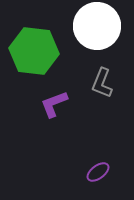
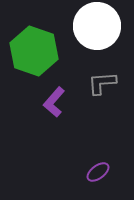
green hexagon: rotated 12 degrees clockwise
gray L-shape: rotated 64 degrees clockwise
purple L-shape: moved 2 px up; rotated 28 degrees counterclockwise
